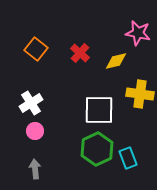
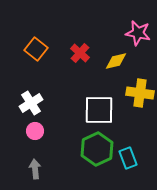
yellow cross: moved 1 px up
